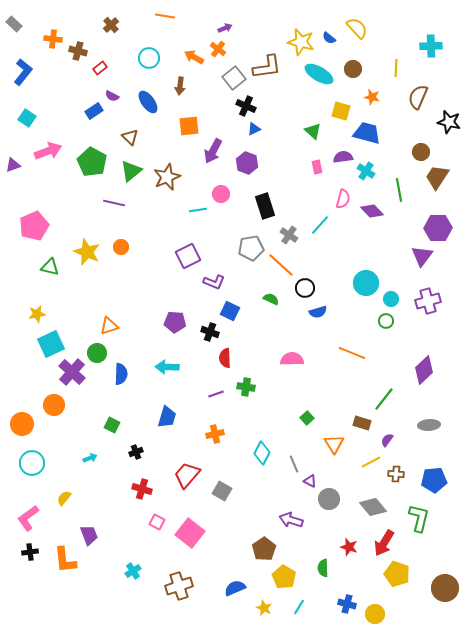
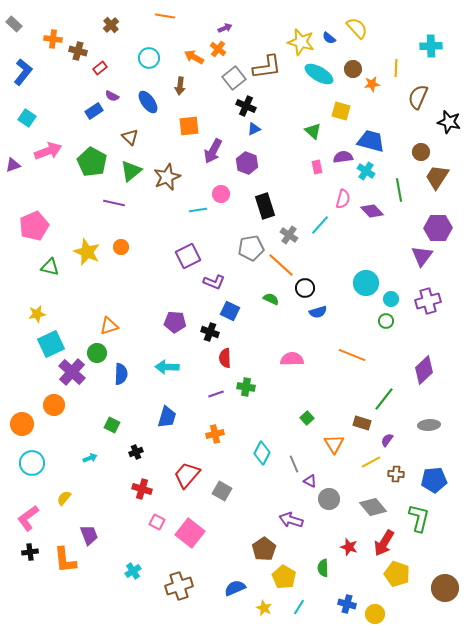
orange star at (372, 97): moved 13 px up; rotated 21 degrees counterclockwise
blue trapezoid at (367, 133): moved 4 px right, 8 px down
orange line at (352, 353): moved 2 px down
